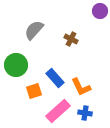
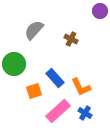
green circle: moved 2 px left, 1 px up
blue cross: rotated 24 degrees clockwise
